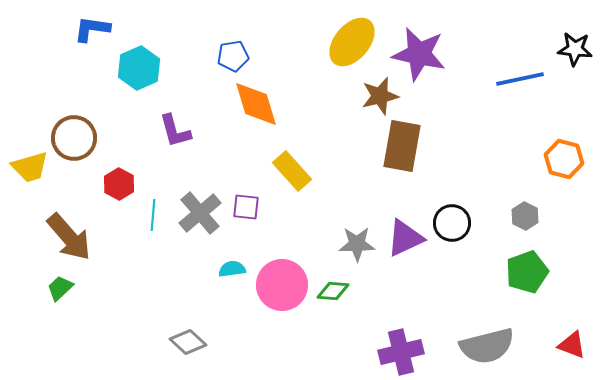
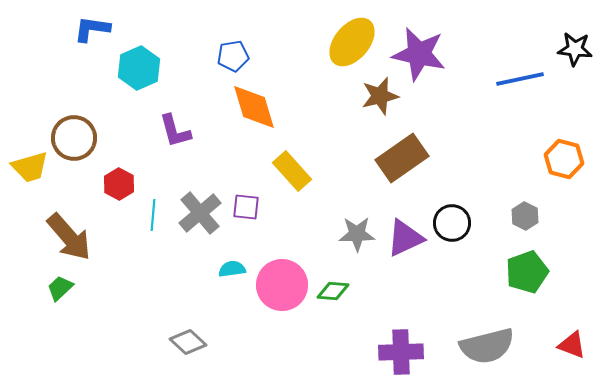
orange diamond: moved 2 px left, 3 px down
brown rectangle: moved 12 px down; rotated 45 degrees clockwise
gray star: moved 10 px up
purple cross: rotated 12 degrees clockwise
